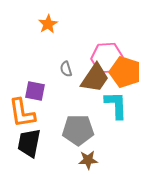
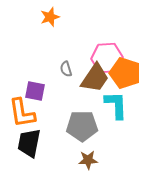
orange star: moved 2 px right, 7 px up; rotated 12 degrees clockwise
orange pentagon: moved 1 px down
gray pentagon: moved 4 px right, 4 px up
